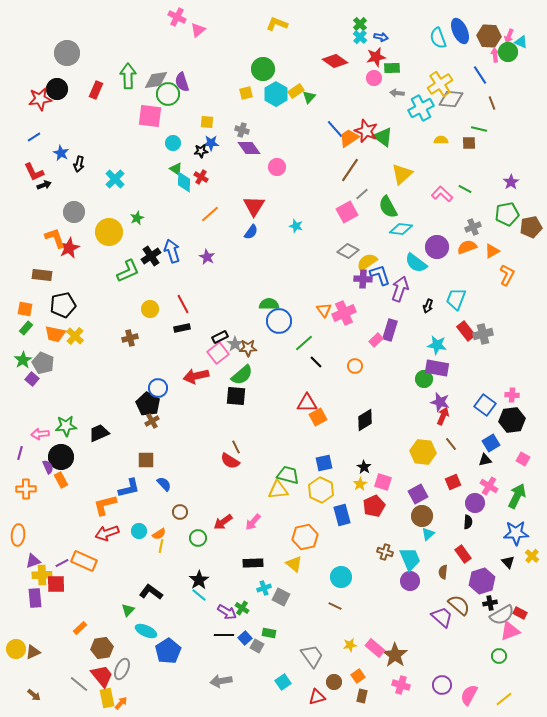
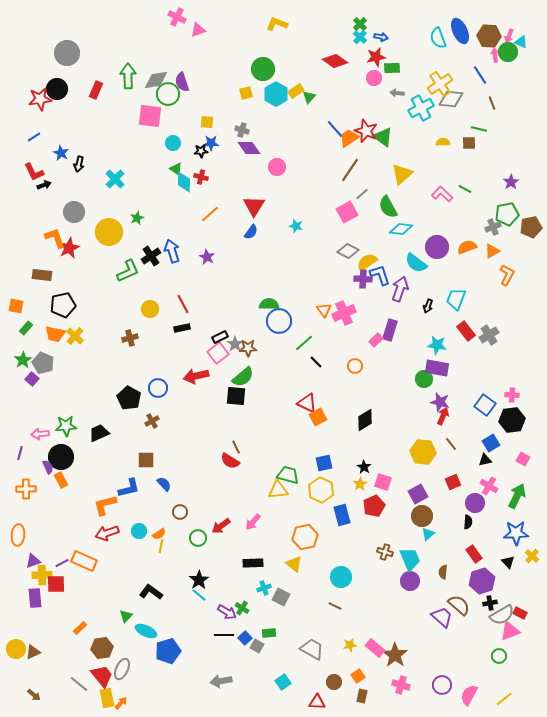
pink triangle at (198, 30): rotated 21 degrees clockwise
yellow semicircle at (441, 140): moved 2 px right, 2 px down
red cross at (201, 177): rotated 16 degrees counterclockwise
gray cross at (473, 227): moved 20 px right
orange square at (25, 309): moved 9 px left, 3 px up
gray cross at (483, 334): moved 6 px right, 1 px down; rotated 18 degrees counterclockwise
green semicircle at (242, 375): moved 1 px right, 2 px down
red triangle at (307, 403): rotated 25 degrees clockwise
black pentagon at (148, 404): moved 19 px left, 6 px up
red arrow at (223, 522): moved 2 px left, 4 px down
red rectangle at (463, 554): moved 11 px right
green triangle at (128, 610): moved 2 px left, 6 px down
green rectangle at (269, 633): rotated 16 degrees counterclockwise
blue pentagon at (168, 651): rotated 15 degrees clockwise
gray trapezoid at (312, 656): moved 7 px up; rotated 25 degrees counterclockwise
red triangle at (317, 697): moved 5 px down; rotated 18 degrees clockwise
